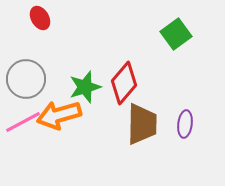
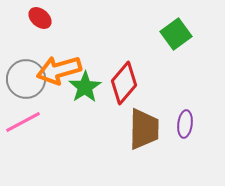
red ellipse: rotated 20 degrees counterclockwise
green star: rotated 16 degrees counterclockwise
orange arrow: moved 45 px up
brown trapezoid: moved 2 px right, 5 px down
